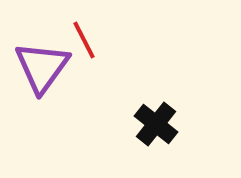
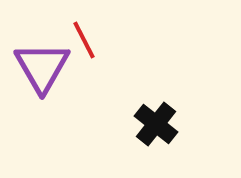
purple triangle: rotated 6 degrees counterclockwise
